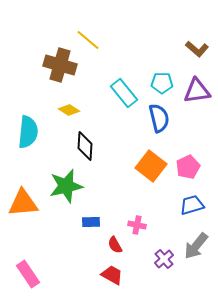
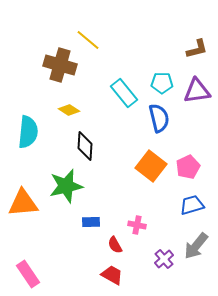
brown L-shape: rotated 55 degrees counterclockwise
